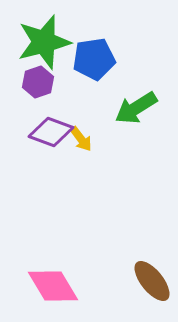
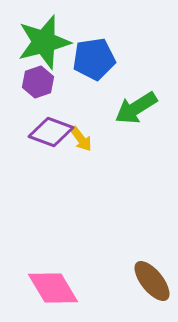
pink diamond: moved 2 px down
